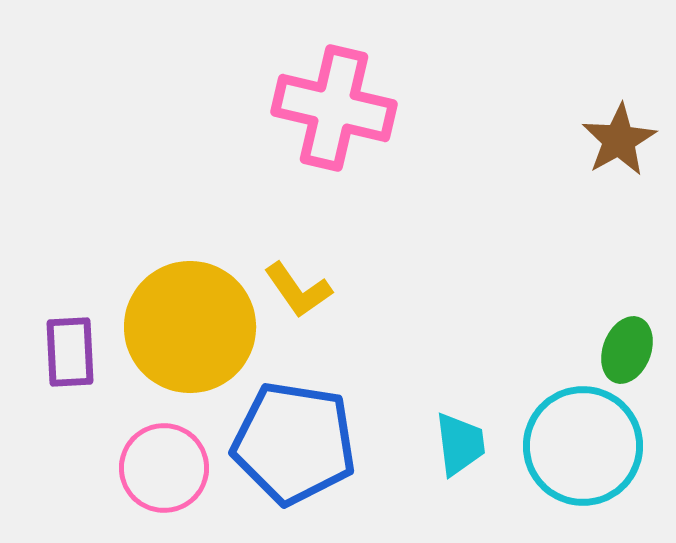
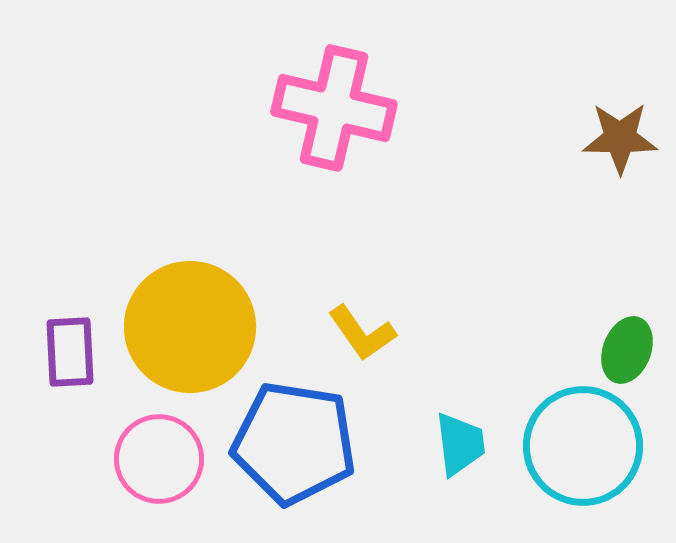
brown star: moved 1 px right, 2 px up; rotated 30 degrees clockwise
yellow L-shape: moved 64 px right, 43 px down
pink circle: moved 5 px left, 9 px up
